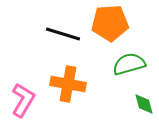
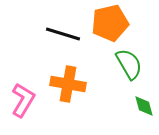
orange pentagon: rotated 9 degrees counterclockwise
green semicircle: rotated 76 degrees clockwise
green diamond: moved 2 px down
